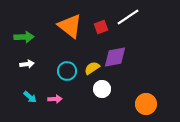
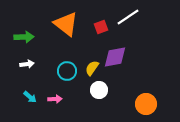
orange triangle: moved 4 px left, 2 px up
yellow semicircle: rotated 21 degrees counterclockwise
white circle: moved 3 px left, 1 px down
